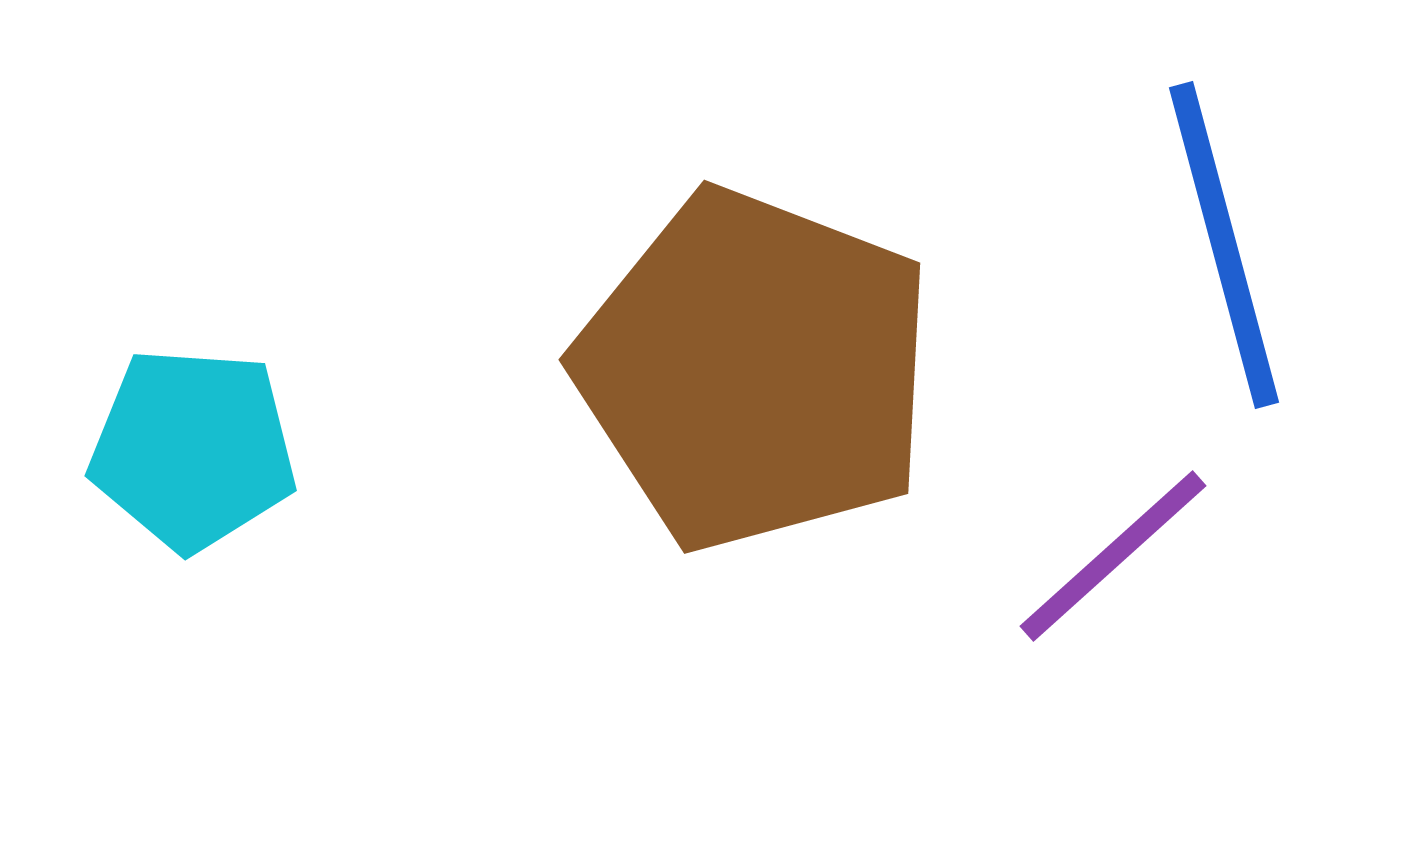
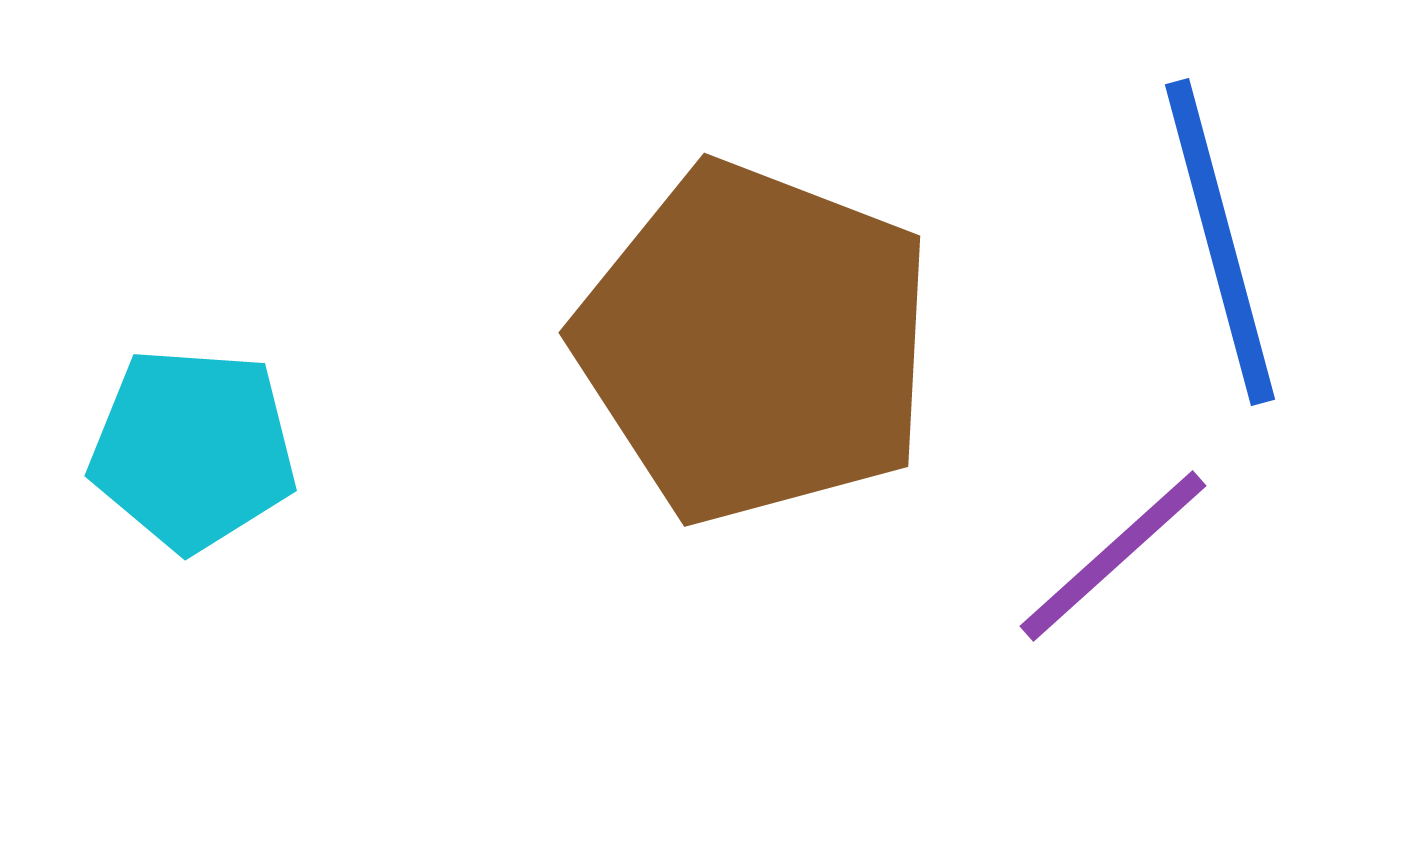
blue line: moved 4 px left, 3 px up
brown pentagon: moved 27 px up
